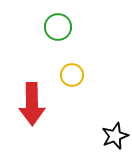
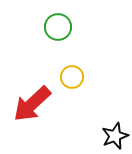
yellow circle: moved 2 px down
red arrow: rotated 48 degrees clockwise
